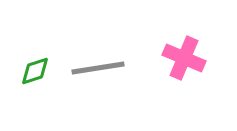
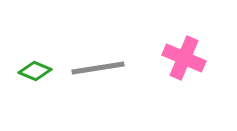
green diamond: rotated 40 degrees clockwise
